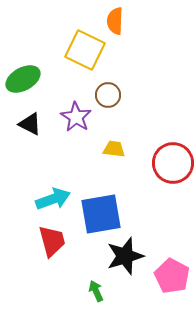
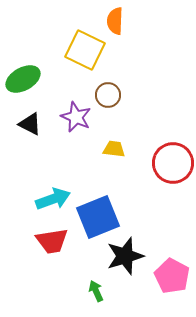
purple star: rotated 8 degrees counterclockwise
blue square: moved 3 px left, 3 px down; rotated 12 degrees counterclockwise
red trapezoid: rotated 96 degrees clockwise
